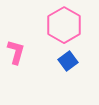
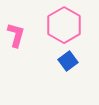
pink L-shape: moved 17 px up
